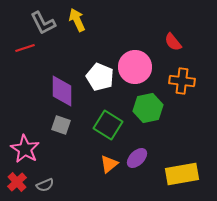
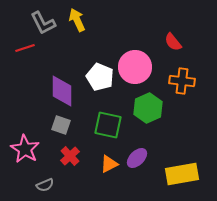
green hexagon: rotated 12 degrees counterclockwise
green square: rotated 20 degrees counterclockwise
orange triangle: rotated 12 degrees clockwise
red cross: moved 53 px right, 26 px up
